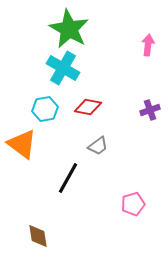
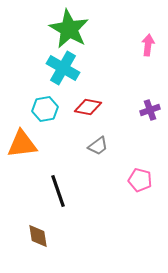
orange triangle: rotated 44 degrees counterclockwise
black line: moved 10 px left, 13 px down; rotated 48 degrees counterclockwise
pink pentagon: moved 7 px right, 24 px up; rotated 30 degrees clockwise
